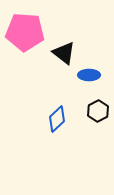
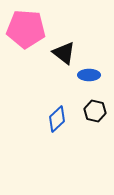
pink pentagon: moved 1 px right, 3 px up
black hexagon: moved 3 px left; rotated 20 degrees counterclockwise
